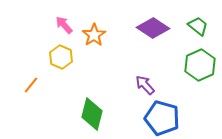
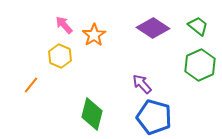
yellow hexagon: moved 1 px left, 1 px up
purple arrow: moved 3 px left, 1 px up
blue pentagon: moved 8 px left, 1 px up
